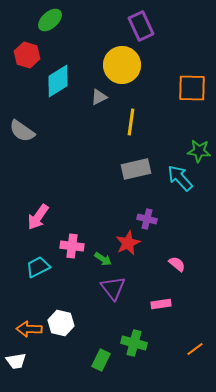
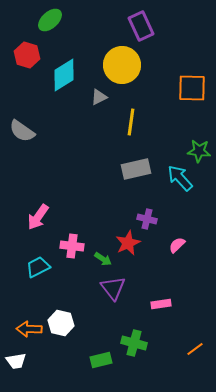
cyan diamond: moved 6 px right, 6 px up
pink semicircle: moved 19 px up; rotated 84 degrees counterclockwise
green rectangle: rotated 50 degrees clockwise
